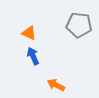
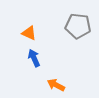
gray pentagon: moved 1 px left, 1 px down
blue arrow: moved 1 px right, 2 px down
